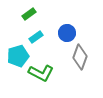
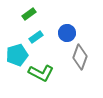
cyan pentagon: moved 1 px left, 1 px up
